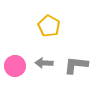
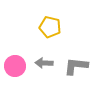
yellow pentagon: moved 1 px right, 1 px down; rotated 15 degrees counterclockwise
gray L-shape: moved 1 px down
